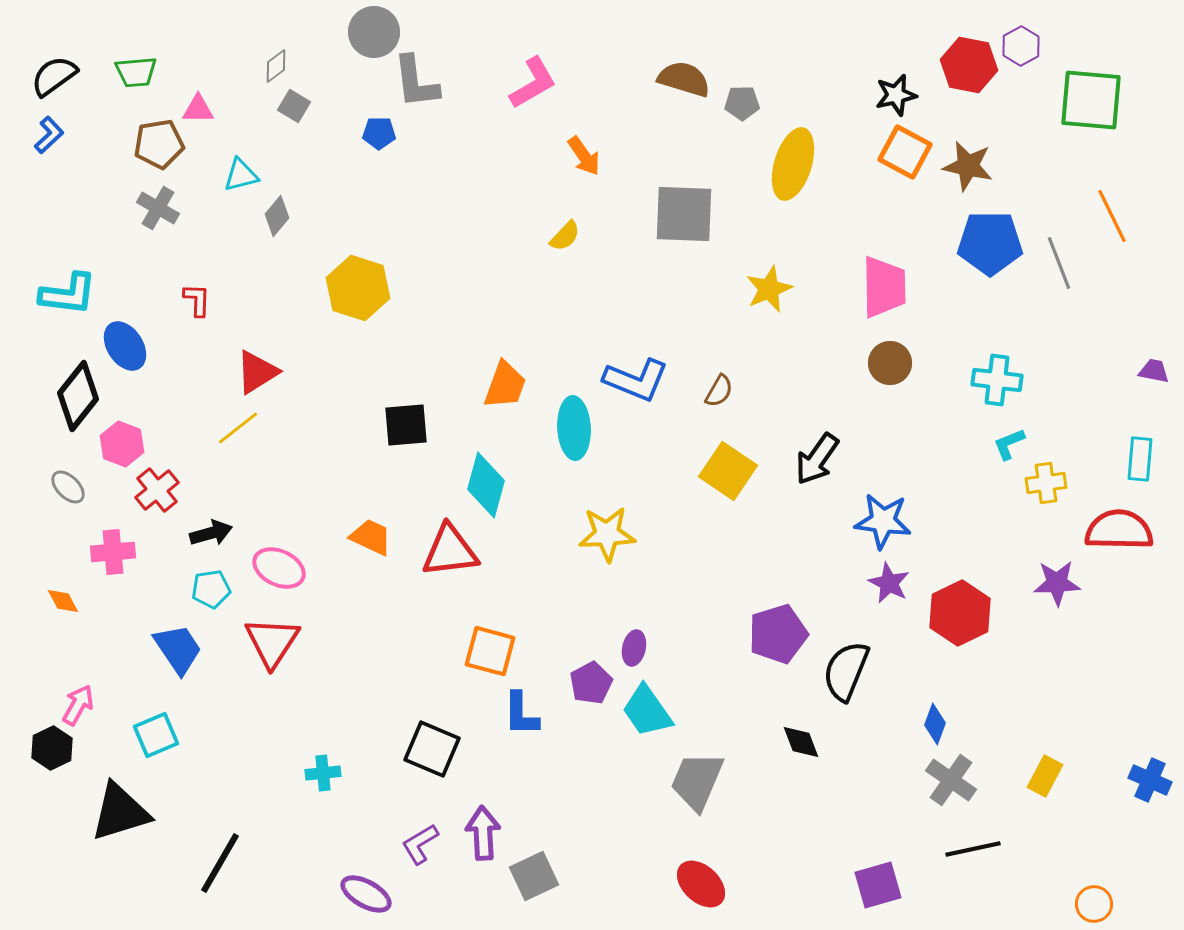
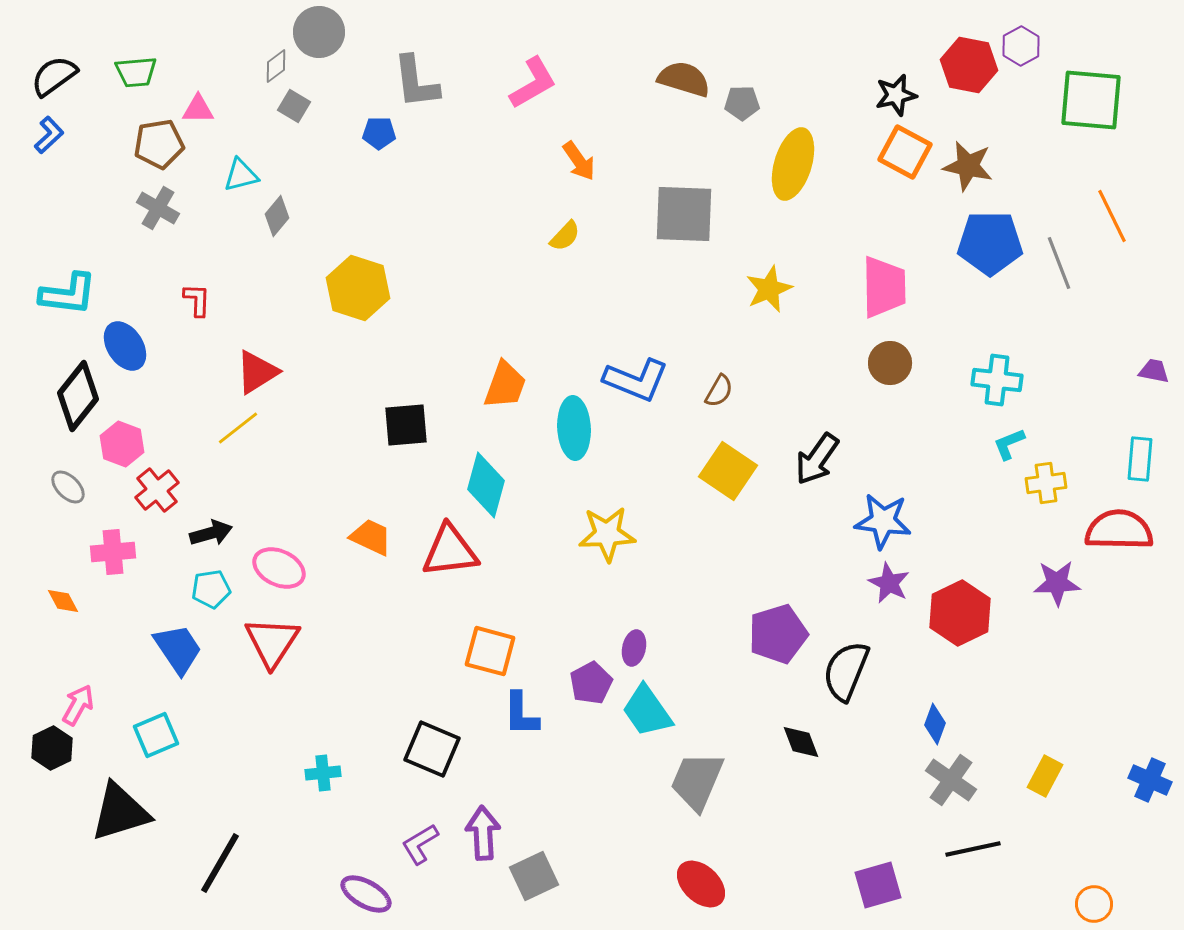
gray circle at (374, 32): moved 55 px left
orange arrow at (584, 156): moved 5 px left, 5 px down
